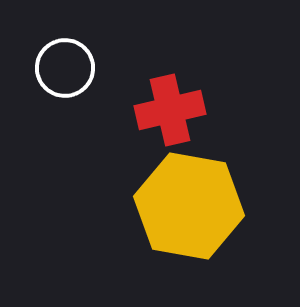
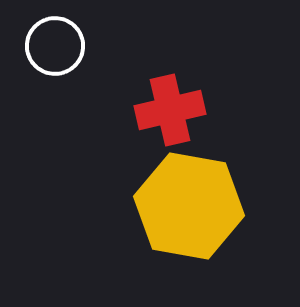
white circle: moved 10 px left, 22 px up
